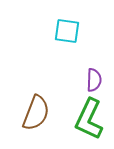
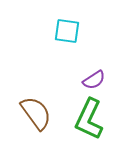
purple semicircle: rotated 55 degrees clockwise
brown semicircle: rotated 57 degrees counterclockwise
